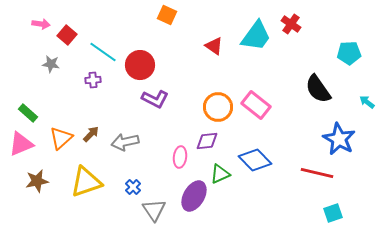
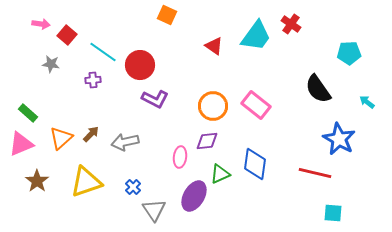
orange circle: moved 5 px left, 1 px up
blue diamond: moved 4 px down; rotated 52 degrees clockwise
red line: moved 2 px left
brown star: rotated 25 degrees counterclockwise
cyan square: rotated 24 degrees clockwise
